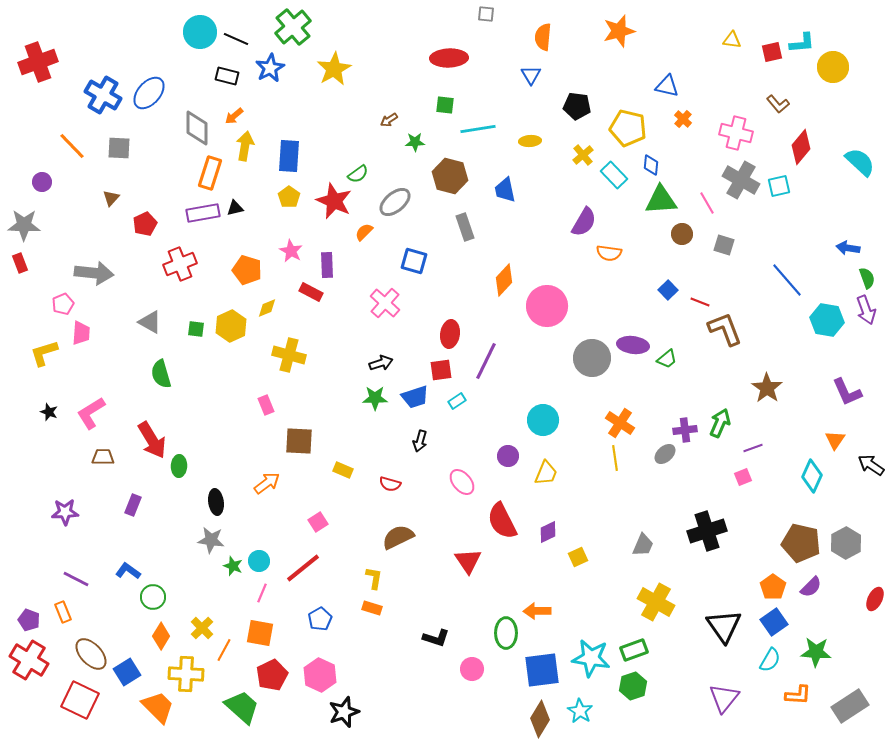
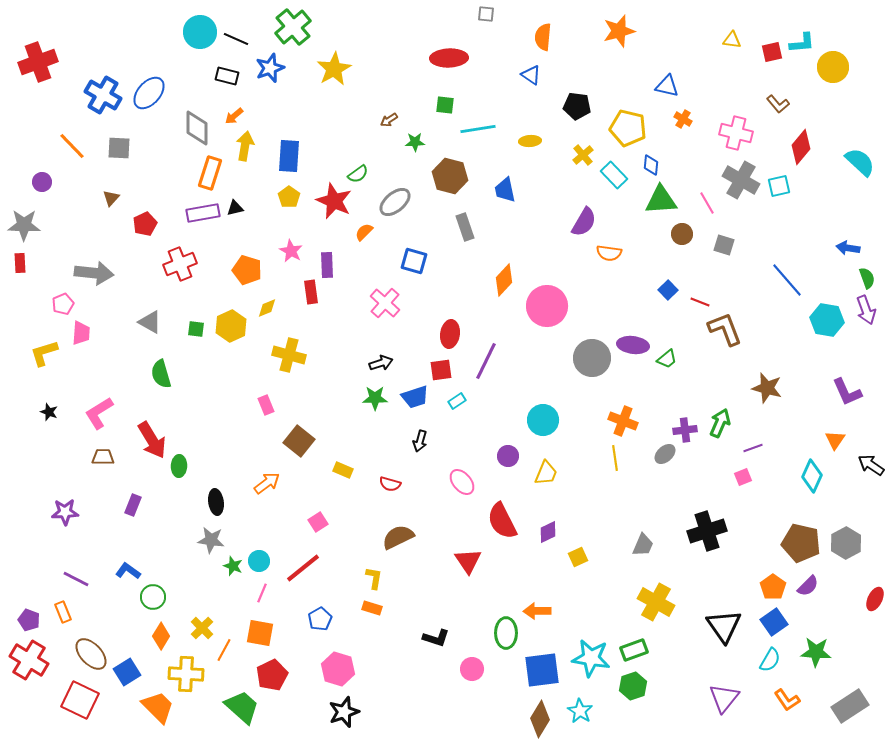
blue star at (270, 68): rotated 8 degrees clockwise
blue triangle at (531, 75): rotated 25 degrees counterclockwise
orange cross at (683, 119): rotated 12 degrees counterclockwise
red rectangle at (20, 263): rotated 18 degrees clockwise
red rectangle at (311, 292): rotated 55 degrees clockwise
brown star at (767, 388): rotated 20 degrees counterclockwise
pink L-shape at (91, 413): moved 8 px right
orange cross at (620, 423): moved 3 px right, 2 px up; rotated 12 degrees counterclockwise
brown square at (299, 441): rotated 36 degrees clockwise
purple semicircle at (811, 587): moved 3 px left, 1 px up
pink hexagon at (320, 675): moved 18 px right, 6 px up; rotated 8 degrees counterclockwise
orange L-shape at (798, 695): moved 11 px left, 5 px down; rotated 52 degrees clockwise
